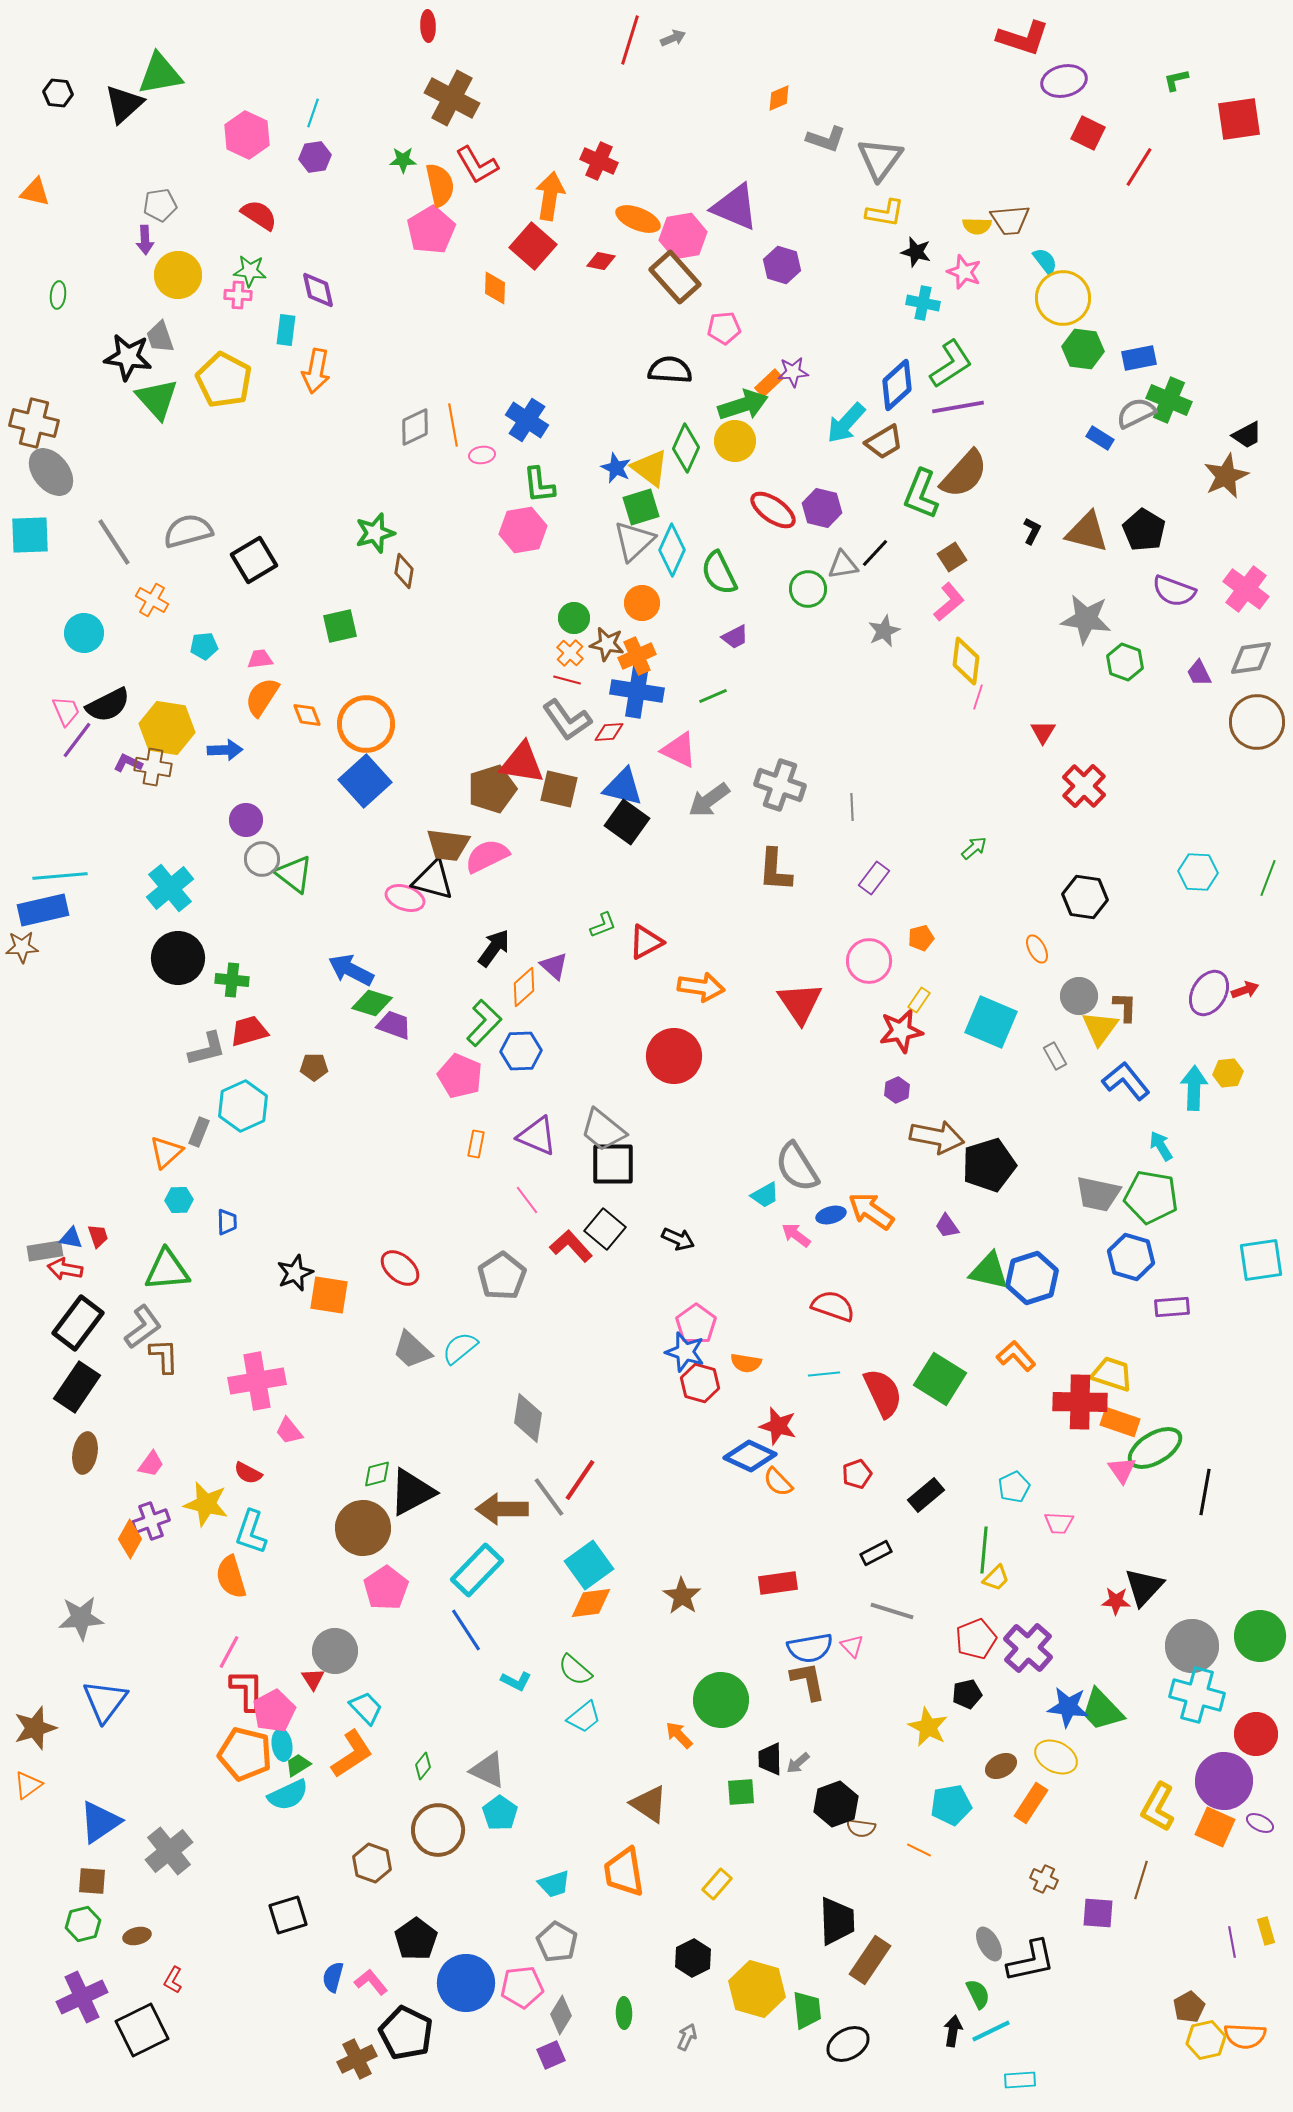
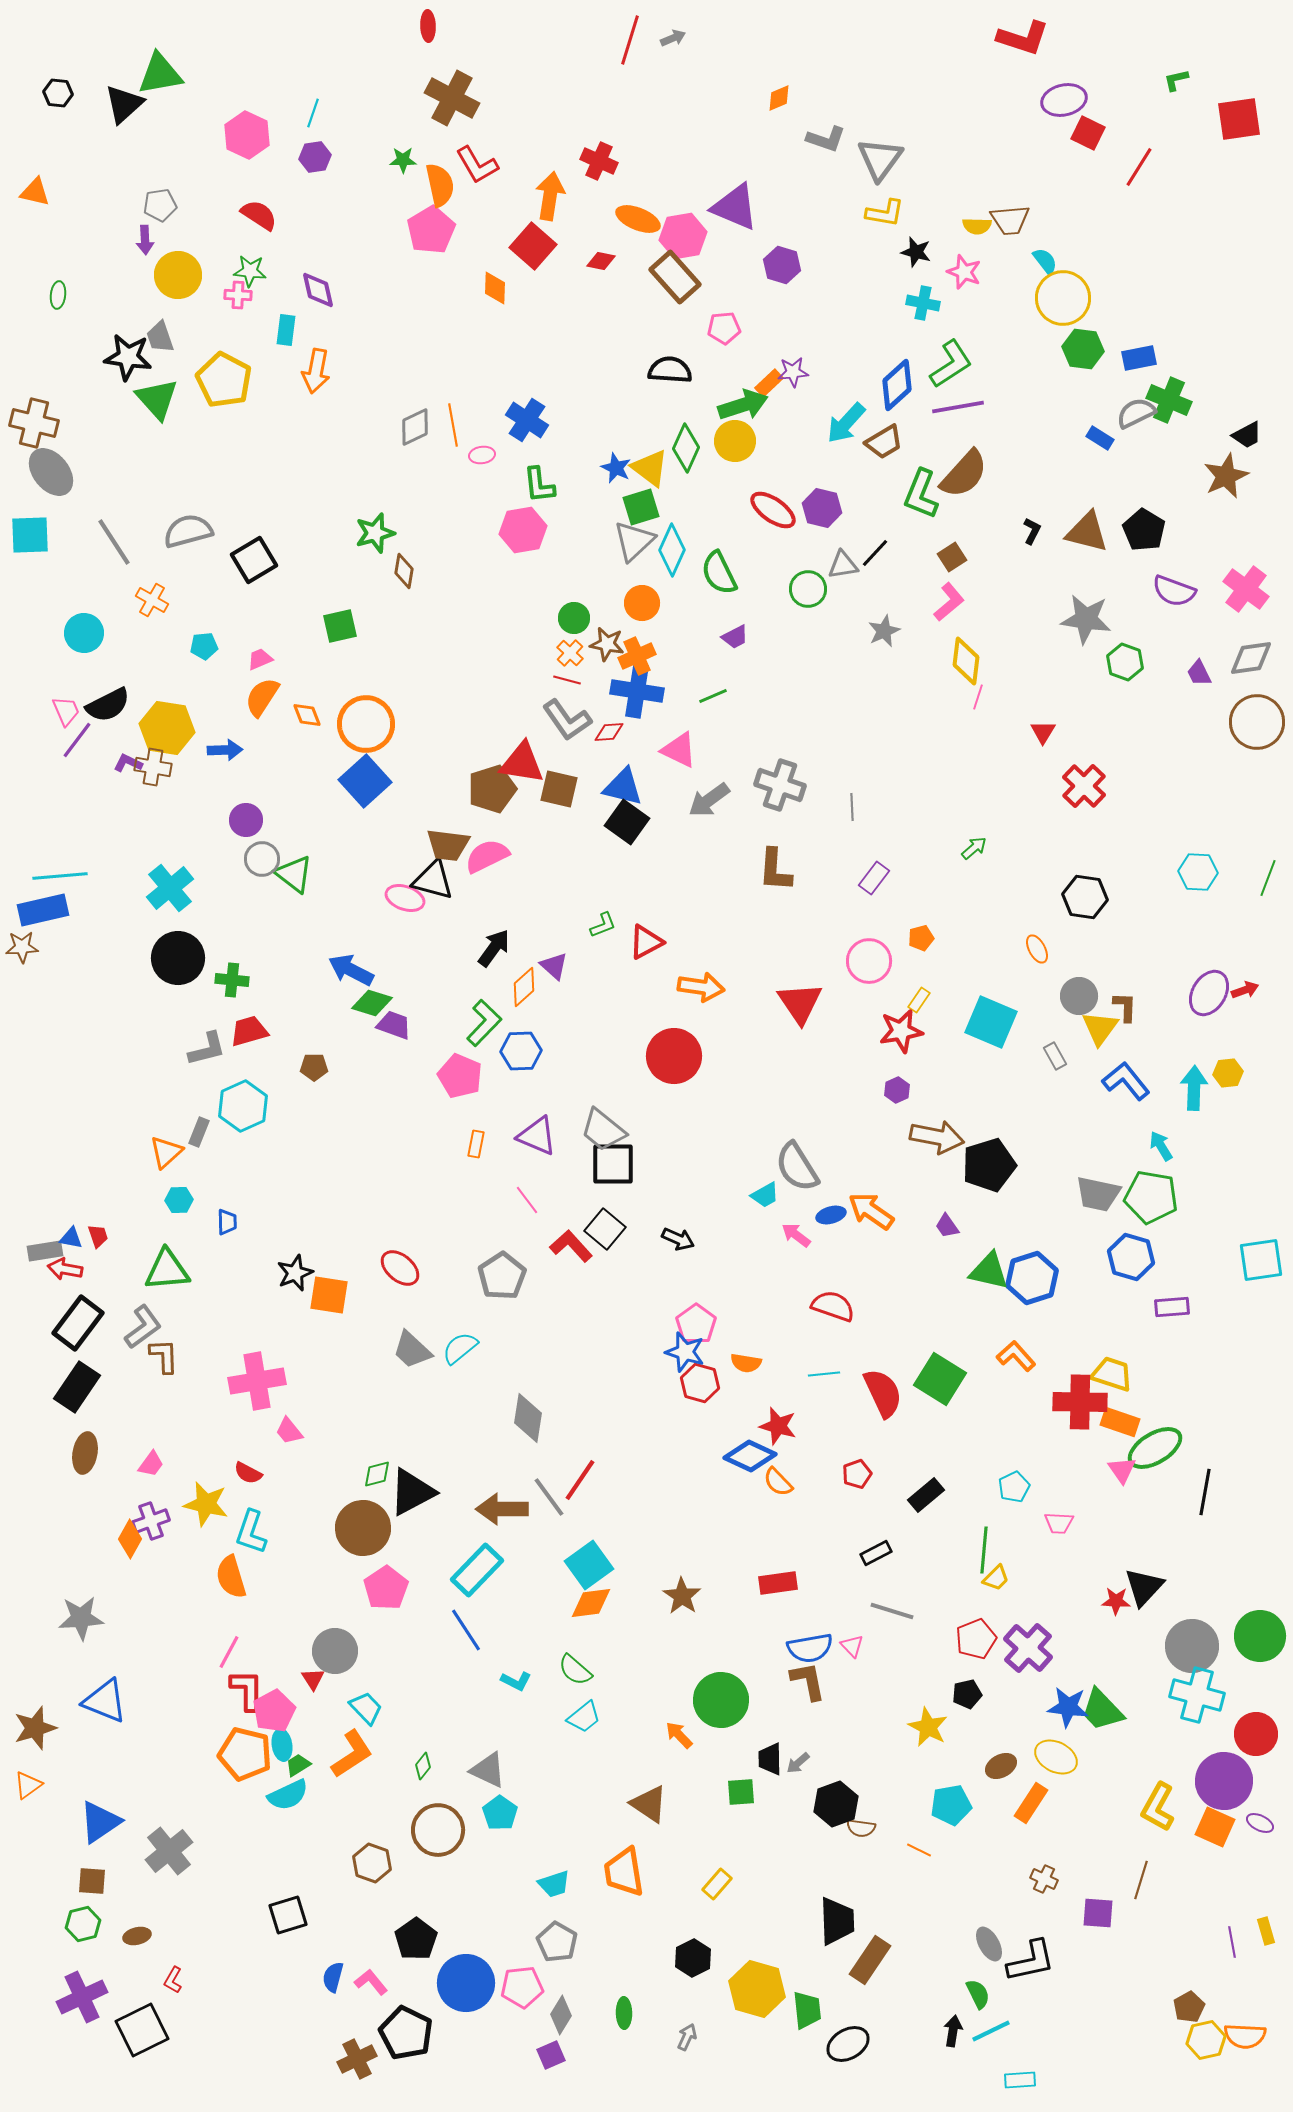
purple ellipse at (1064, 81): moved 19 px down
pink trapezoid at (260, 659): rotated 16 degrees counterclockwise
blue triangle at (105, 1701): rotated 45 degrees counterclockwise
